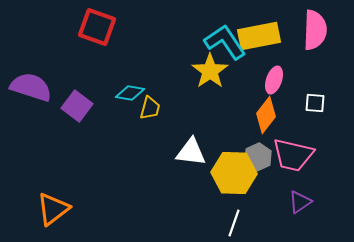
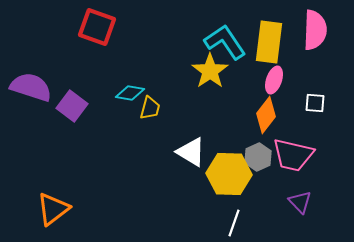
yellow rectangle: moved 10 px right, 6 px down; rotated 72 degrees counterclockwise
purple square: moved 5 px left
white triangle: rotated 24 degrees clockwise
yellow hexagon: moved 5 px left, 1 px down
purple triangle: rotated 40 degrees counterclockwise
